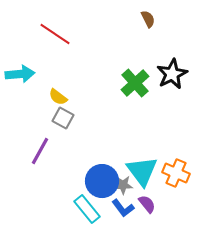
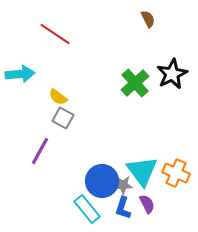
purple semicircle: rotated 12 degrees clockwise
blue L-shape: rotated 55 degrees clockwise
